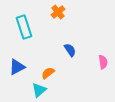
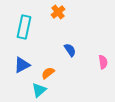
cyan rectangle: rotated 30 degrees clockwise
blue triangle: moved 5 px right, 2 px up
